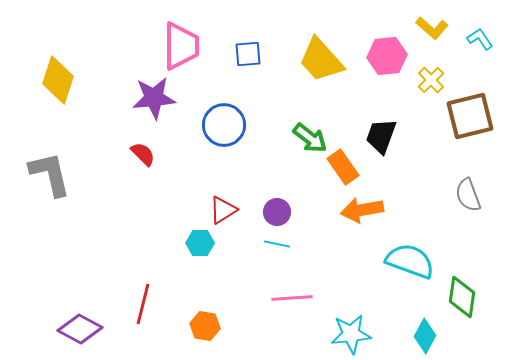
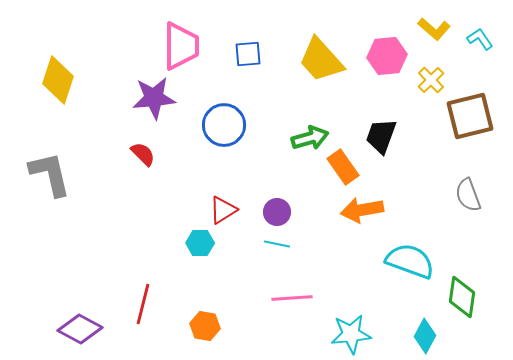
yellow L-shape: moved 2 px right, 1 px down
green arrow: rotated 54 degrees counterclockwise
